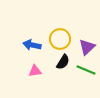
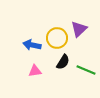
yellow circle: moved 3 px left, 1 px up
purple triangle: moved 8 px left, 18 px up
